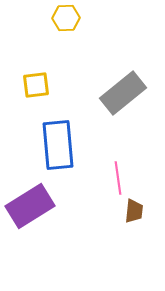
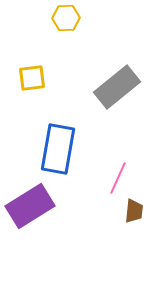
yellow square: moved 4 px left, 7 px up
gray rectangle: moved 6 px left, 6 px up
blue rectangle: moved 4 px down; rotated 15 degrees clockwise
pink line: rotated 32 degrees clockwise
